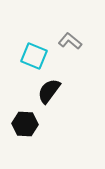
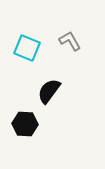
gray L-shape: rotated 20 degrees clockwise
cyan square: moved 7 px left, 8 px up
